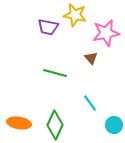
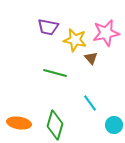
yellow star: moved 25 px down
green diamond: rotated 8 degrees counterclockwise
